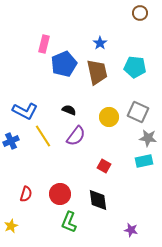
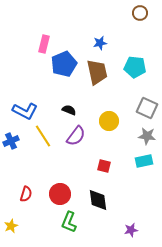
blue star: rotated 24 degrees clockwise
gray square: moved 9 px right, 4 px up
yellow circle: moved 4 px down
gray star: moved 1 px left, 2 px up
red square: rotated 16 degrees counterclockwise
purple star: rotated 24 degrees counterclockwise
